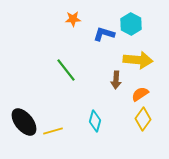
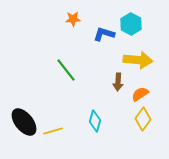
brown arrow: moved 2 px right, 2 px down
